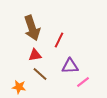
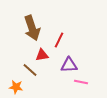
red triangle: moved 7 px right
purple triangle: moved 1 px left, 1 px up
brown line: moved 10 px left, 4 px up
pink line: moved 2 px left; rotated 48 degrees clockwise
orange star: moved 3 px left
